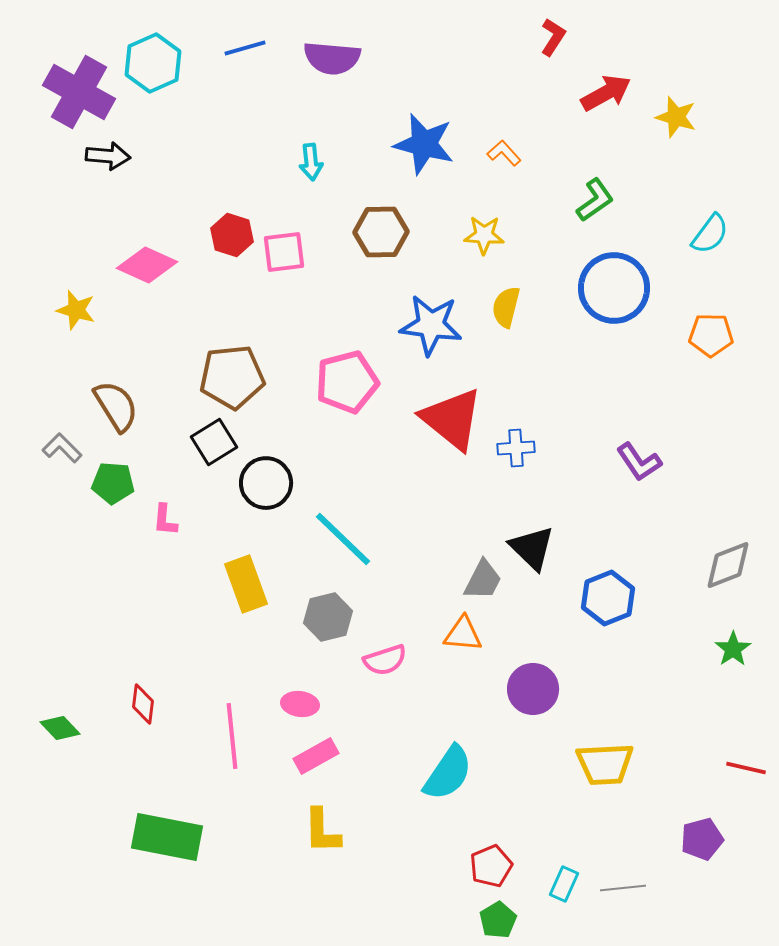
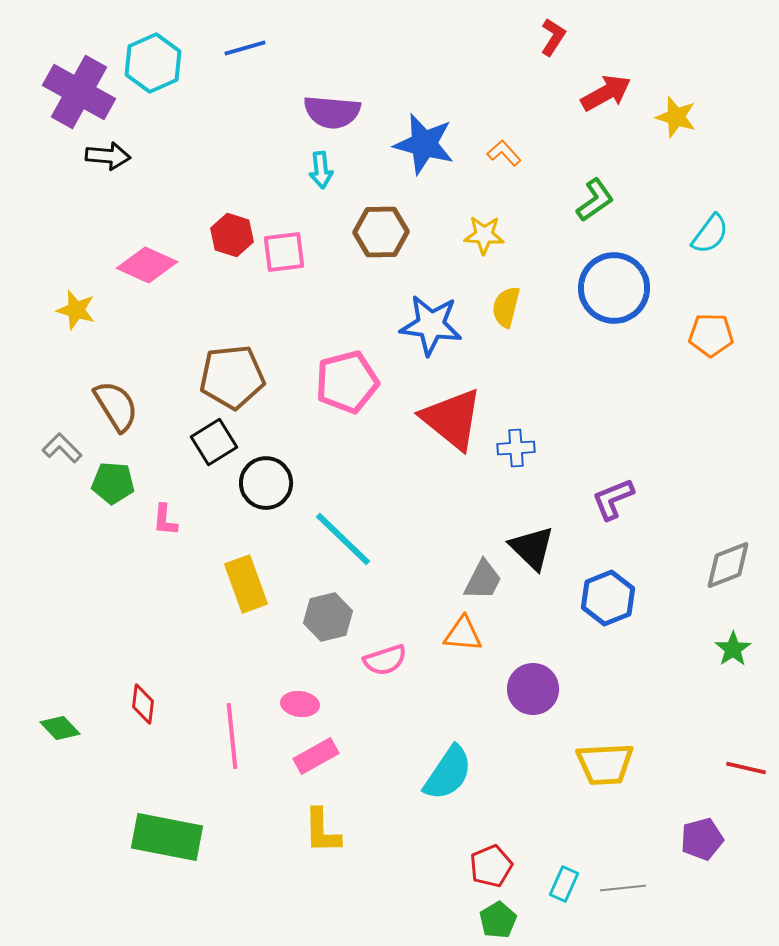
purple semicircle at (332, 58): moved 54 px down
cyan arrow at (311, 162): moved 10 px right, 8 px down
purple L-shape at (639, 462): moved 26 px left, 37 px down; rotated 102 degrees clockwise
